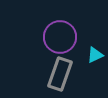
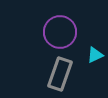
purple circle: moved 5 px up
